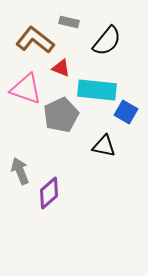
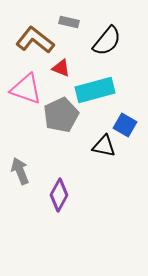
cyan rectangle: moved 2 px left; rotated 21 degrees counterclockwise
blue square: moved 1 px left, 13 px down
purple diamond: moved 10 px right, 2 px down; rotated 20 degrees counterclockwise
